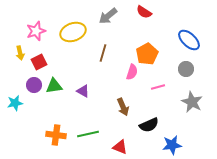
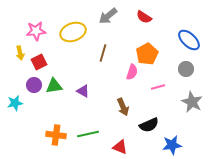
red semicircle: moved 5 px down
pink star: rotated 12 degrees clockwise
